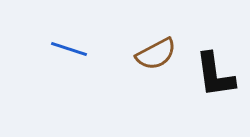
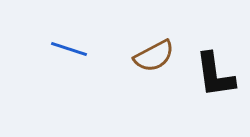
brown semicircle: moved 2 px left, 2 px down
